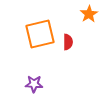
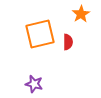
orange star: moved 8 px left
purple star: rotated 12 degrees clockwise
